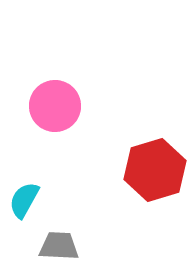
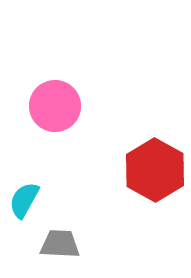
red hexagon: rotated 14 degrees counterclockwise
gray trapezoid: moved 1 px right, 2 px up
